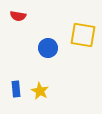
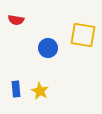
red semicircle: moved 2 px left, 4 px down
